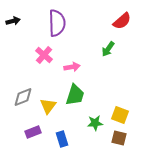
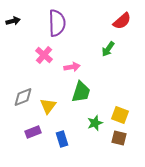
green trapezoid: moved 6 px right, 3 px up
green star: rotated 14 degrees counterclockwise
